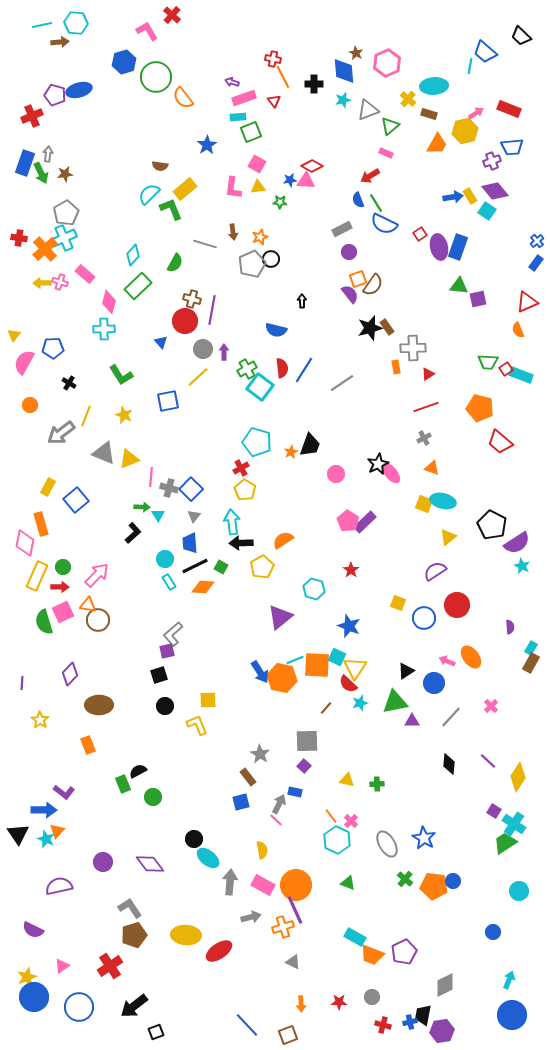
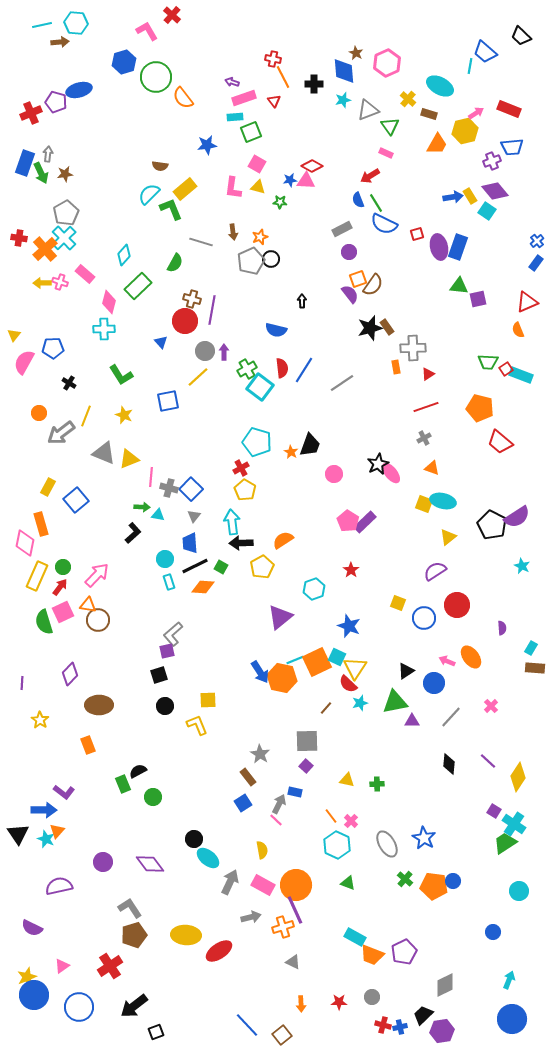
cyan ellipse at (434, 86): moved 6 px right; rotated 32 degrees clockwise
purple pentagon at (55, 95): moved 1 px right, 7 px down
red cross at (32, 116): moved 1 px left, 3 px up
cyan rectangle at (238, 117): moved 3 px left
green triangle at (390, 126): rotated 24 degrees counterclockwise
blue star at (207, 145): rotated 24 degrees clockwise
yellow triangle at (258, 187): rotated 21 degrees clockwise
red square at (420, 234): moved 3 px left; rotated 16 degrees clockwise
cyan cross at (64, 238): rotated 20 degrees counterclockwise
gray line at (205, 244): moved 4 px left, 2 px up
cyan diamond at (133, 255): moved 9 px left
gray pentagon at (252, 264): moved 1 px left, 3 px up
gray circle at (203, 349): moved 2 px right, 2 px down
orange circle at (30, 405): moved 9 px right, 8 px down
orange star at (291, 452): rotated 16 degrees counterclockwise
pink circle at (336, 474): moved 2 px left
cyan triangle at (158, 515): rotated 48 degrees counterclockwise
purple semicircle at (517, 543): moved 26 px up
cyan rectangle at (169, 582): rotated 14 degrees clockwise
red arrow at (60, 587): rotated 54 degrees counterclockwise
cyan hexagon at (314, 589): rotated 25 degrees clockwise
purple semicircle at (510, 627): moved 8 px left, 1 px down
brown rectangle at (531, 663): moved 4 px right, 5 px down; rotated 66 degrees clockwise
orange square at (317, 665): moved 3 px up; rotated 28 degrees counterclockwise
purple square at (304, 766): moved 2 px right
blue square at (241, 802): moved 2 px right, 1 px down; rotated 18 degrees counterclockwise
cyan hexagon at (337, 840): moved 5 px down
gray arrow at (230, 882): rotated 20 degrees clockwise
purple semicircle at (33, 930): moved 1 px left, 2 px up
blue circle at (34, 997): moved 2 px up
black trapezoid at (423, 1015): rotated 35 degrees clockwise
blue circle at (512, 1015): moved 4 px down
blue cross at (410, 1022): moved 10 px left, 5 px down
brown square at (288, 1035): moved 6 px left; rotated 18 degrees counterclockwise
